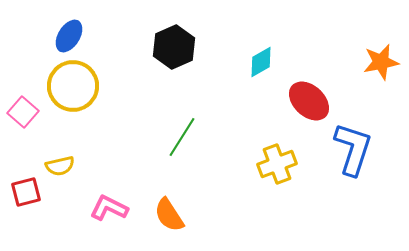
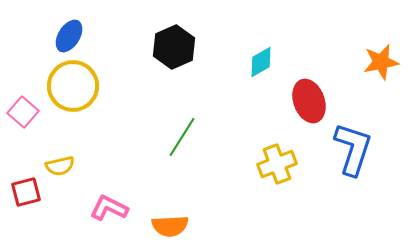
red ellipse: rotated 27 degrees clockwise
orange semicircle: moved 1 px right, 11 px down; rotated 60 degrees counterclockwise
